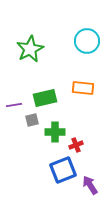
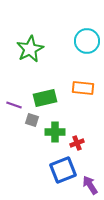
purple line: rotated 28 degrees clockwise
gray square: rotated 32 degrees clockwise
red cross: moved 1 px right, 2 px up
